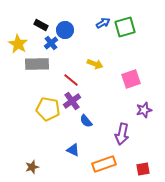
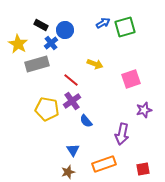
gray rectangle: rotated 15 degrees counterclockwise
yellow pentagon: moved 1 px left
blue triangle: rotated 32 degrees clockwise
brown star: moved 36 px right, 5 px down
